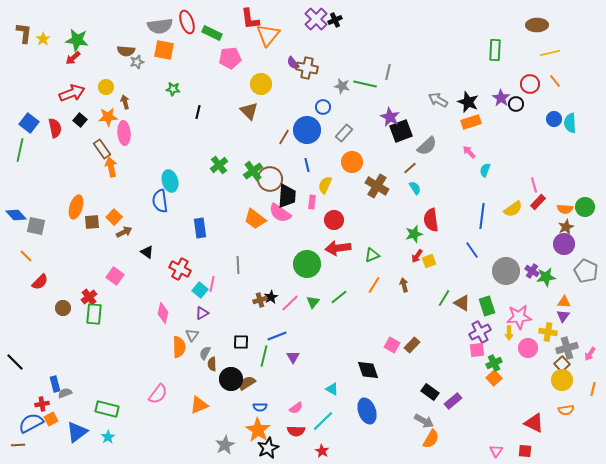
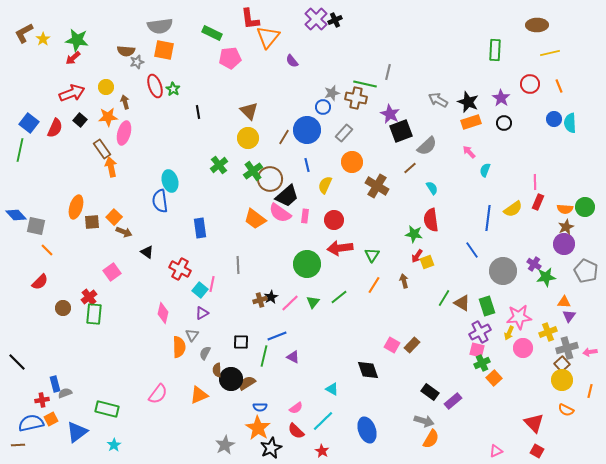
red ellipse at (187, 22): moved 32 px left, 64 px down
brown L-shape at (24, 33): rotated 125 degrees counterclockwise
orange triangle at (268, 35): moved 2 px down
purple semicircle at (293, 63): moved 1 px left, 2 px up
brown cross at (307, 68): moved 49 px right, 30 px down
orange line at (555, 81): moved 4 px right, 5 px down; rotated 16 degrees clockwise
yellow circle at (261, 84): moved 13 px left, 54 px down
gray star at (342, 86): moved 10 px left, 7 px down; rotated 28 degrees counterclockwise
green star at (173, 89): rotated 24 degrees clockwise
black circle at (516, 104): moved 12 px left, 19 px down
black line at (198, 112): rotated 24 degrees counterclockwise
purple star at (390, 117): moved 3 px up
red semicircle at (55, 128): rotated 36 degrees clockwise
pink ellipse at (124, 133): rotated 20 degrees clockwise
pink line at (534, 185): moved 1 px right, 3 px up; rotated 14 degrees clockwise
cyan semicircle at (415, 188): moved 17 px right
black trapezoid at (287, 196): rotated 45 degrees clockwise
pink rectangle at (312, 202): moved 7 px left, 14 px down
red rectangle at (538, 202): rotated 21 degrees counterclockwise
blue line at (482, 216): moved 6 px right, 2 px down
brown arrow at (124, 232): rotated 49 degrees clockwise
green star at (414, 234): rotated 24 degrees clockwise
red arrow at (338, 248): moved 2 px right
green triangle at (372, 255): rotated 35 degrees counterclockwise
orange line at (26, 256): moved 21 px right, 6 px up
yellow square at (429, 261): moved 2 px left, 1 px down
gray circle at (506, 271): moved 3 px left
purple cross at (532, 271): moved 2 px right, 7 px up
pink square at (115, 276): moved 3 px left, 4 px up; rotated 18 degrees clockwise
brown arrow at (404, 285): moved 4 px up
purple triangle at (563, 316): moved 6 px right
yellow cross at (548, 332): rotated 30 degrees counterclockwise
yellow arrow at (509, 333): rotated 24 degrees clockwise
pink circle at (528, 348): moved 5 px left
pink square at (477, 350): rotated 21 degrees clockwise
pink arrow at (590, 354): moved 2 px up; rotated 48 degrees clockwise
purple triangle at (293, 357): rotated 32 degrees counterclockwise
black line at (15, 362): moved 2 px right
green cross at (494, 363): moved 12 px left
brown semicircle at (212, 364): moved 5 px right, 6 px down
orange line at (593, 389): moved 3 px left, 2 px down
red cross at (42, 404): moved 4 px up
orange triangle at (199, 405): moved 10 px up
orange semicircle at (566, 410): rotated 35 degrees clockwise
blue ellipse at (367, 411): moved 19 px down
gray arrow at (424, 421): rotated 12 degrees counterclockwise
blue semicircle at (31, 423): rotated 15 degrees clockwise
red triangle at (534, 423): rotated 20 degrees clockwise
orange star at (258, 430): moved 2 px up
red semicircle at (296, 431): rotated 42 degrees clockwise
cyan star at (108, 437): moved 6 px right, 8 px down
black star at (268, 448): moved 3 px right
pink triangle at (496, 451): rotated 32 degrees clockwise
red square at (525, 451): moved 12 px right; rotated 24 degrees clockwise
